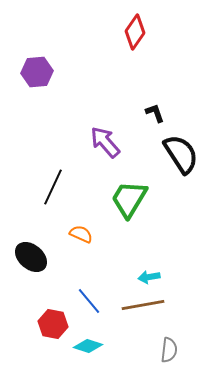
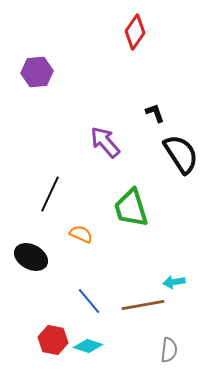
black line: moved 3 px left, 7 px down
green trapezoid: moved 2 px right, 9 px down; rotated 48 degrees counterclockwise
black ellipse: rotated 12 degrees counterclockwise
cyan arrow: moved 25 px right, 5 px down
red hexagon: moved 16 px down
